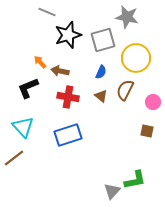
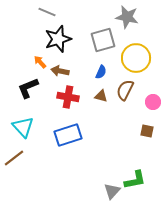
black star: moved 10 px left, 4 px down
brown triangle: rotated 24 degrees counterclockwise
